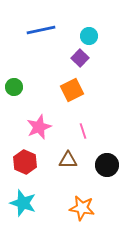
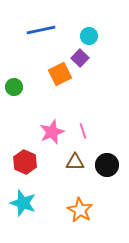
orange square: moved 12 px left, 16 px up
pink star: moved 13 px right, 5 px down
brown triangle: moved 7 px right, 2 px down
orange star: moved 2 px left, 2 px down; rotated 20 degrees clockwise
